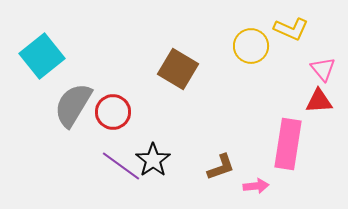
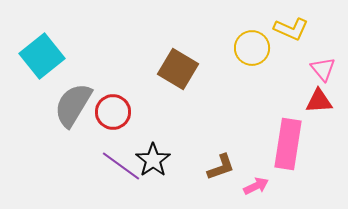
yellow circle: moved 1 px right, 2 px down
pink arrow: rotated 20 degrees counterclockwise
